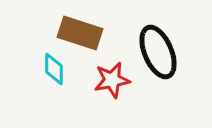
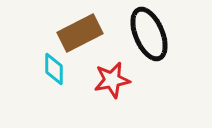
brown rectangle: rotated 45 degrees counterclockwise
black ellipse: moved 9 px left, 18 px up
